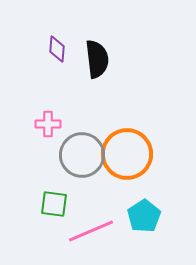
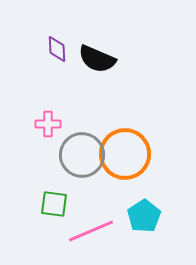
purple diamond: rotated 8 degrees counterclockwise
black semicircle: rotated 120 degrees clockwise
orange circle: moved 2 px left
